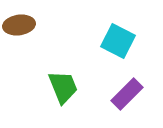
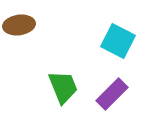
purple rectangle: moved 15 px left
